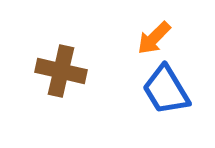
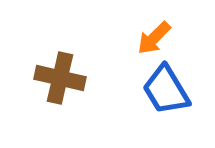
brown cross: moved 1 px left, 7 px down
